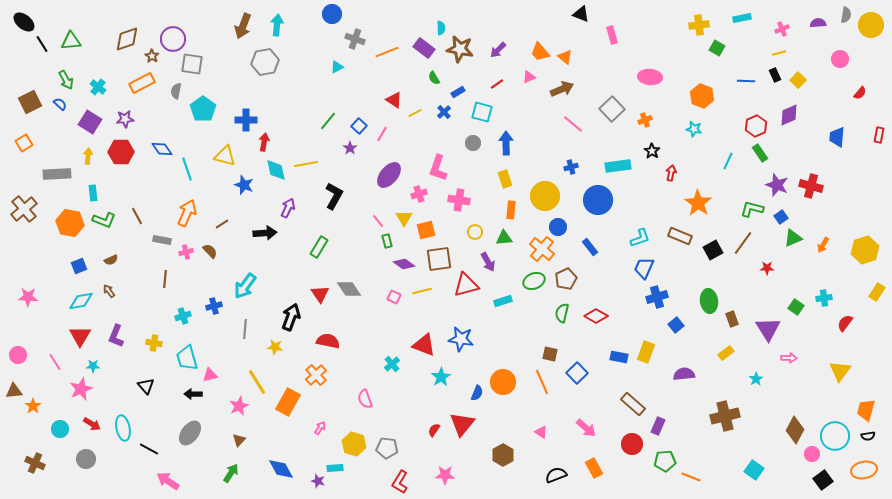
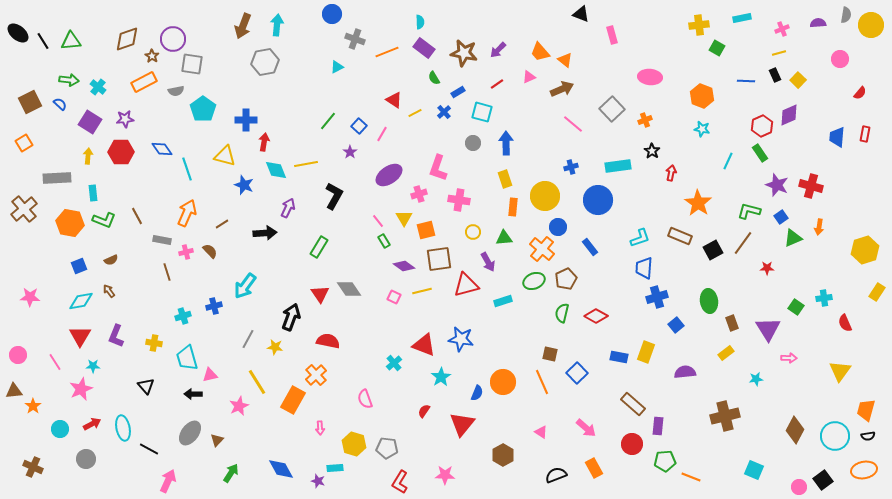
black ellipse at (24, 22): moved 6 px left, 11 px down
cyan semicircle at (441, 28): moved 21 px left, 6 px up
black line at (42, 44): moved 1 px right, 3 px up
brown star at (460, 49): moved 4 px right, 4 px down
orange triangle at (565, 57): moved 3 px down
green arrow at (66, 80): moved 3 px right; rotated 54 degrees counterclockwise
orange rectangle at (142, 83): moved 2 px right, 1 px up
gray semicircle at (176, 91): rotated 112 degrees counterclockwise
red hexagon at (756, 126): moved 6 px right
cyan star at (694, 129): moved 8 px right
red rectangle at (879, 135): moved 14 px left, 1 px up
purple star at (350, 148): moved 4 px down
cyan diamond at (276, 170): rotated 10 degrees counterclockwise
gray rectangle at (57, 174): moved 4 px down
purple ellipse at (389, 175): rotated 16 degrees clockwise
green L-shape at (752, 209): moved 3 px left, 2 px down
orange rectangle at (511, 210): moved 2 px right, 3 px up
yellow circle at (475, 232): moved 2 px left
green rectangle at (387, 241): moved 3 px left; rotated 16 degrees counterclockwise
orange arrow at (823, 245): moved 4 px left, 18 px up; rotated 21 degrees counterclockwise
purple diamond at (404, 264): moved 2 px down
blue trapezoid at (644, 268): rotated 20 degrees counterclockwise
brown line at (165, 279): moved 2 px right, 7 px up; rotated 24 degrees counterclockwise
pink star at (28, 297): moved 2 px right
brown rectangle at (732, 319): moved 4 px down
red semicircle at (845, 323): rotated 60 degrees counterclockwise
gray line at (245, 329): moved 3 px right, 10 px down; rotated 24 degrees clockwise
cyan cross at (392, 364): moved 2 px right, 1 px up
purple semicircle at (684, 374): moved 1 px right, 2 px up
cyan star at (756, 379): rotated 24 degrees clockwise
orange rectangle at (288, 402): moved 5 px right, 2 px up
red arrow at (92, 424): rotated 60 degrees counterclockwise
purple rectangle at (658, 426): rotated 18 degrees counterclockwise
pink arrow at (320, 428): rotated 144 degrees clockwise
red semicircle at (434, 430): moved 10 px left, 19 px up
brown triangle at (239, 440): moved 22 px left
pink circle at (812, 454): moved 13 px left, 33 px down
brown cross at (35, 463): moved 2 px left, 4 px down
cyan square at (754, 470): rotated 12 degrees counterclockwise
pink arrow at (168, 481): rotated 80 degrees clockwise
